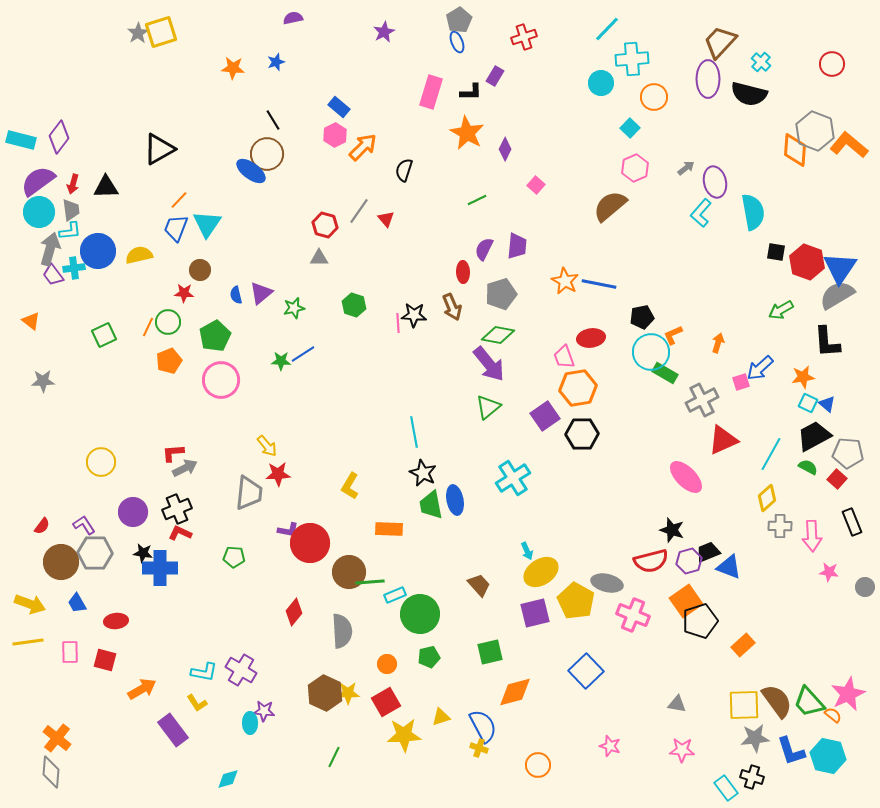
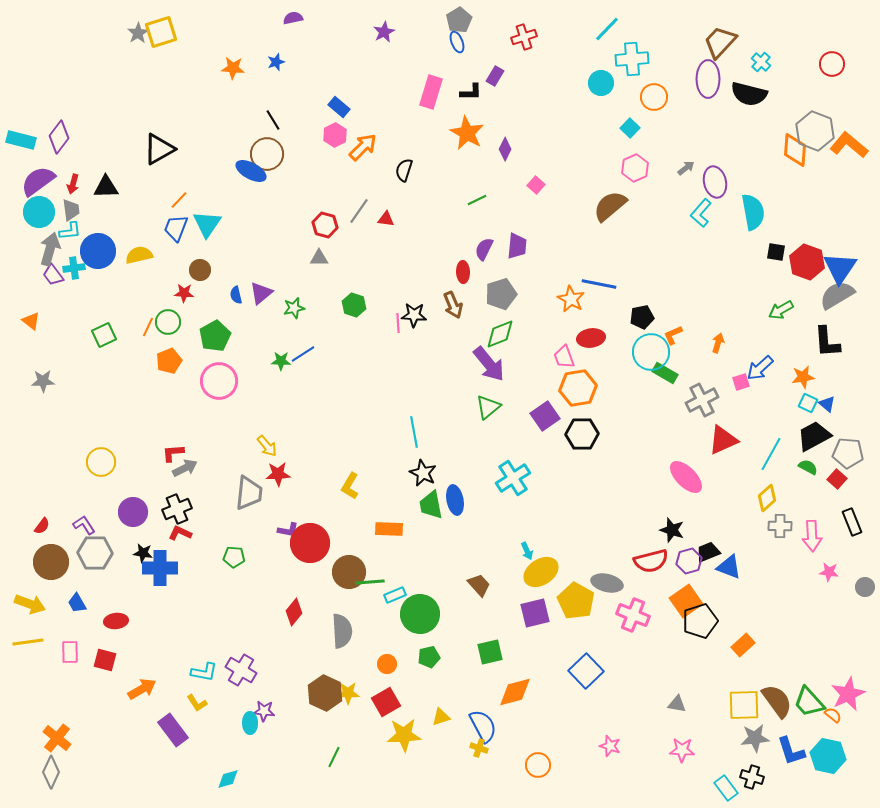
blue ellipse at (251, 171): rotated 8 degrees counterclockwise
red triangle at (386, 219): rotated 42 degrees counterclockwise
orange star at (565, 281): moved 6 px right, 18 px down
brown arrow at (452, 307): moved 1 px right, 2 px up
green diamond at (498, 335): moved 2 px right, 1 px up; rotated 32 degrees counterclockwise
pink circle at (221, 380): moved 2 px left, 1 px down
brown circle at (61, 562): moved 10 px left
gray diamond at (51, 772): rotated 20 degrees clockwise
